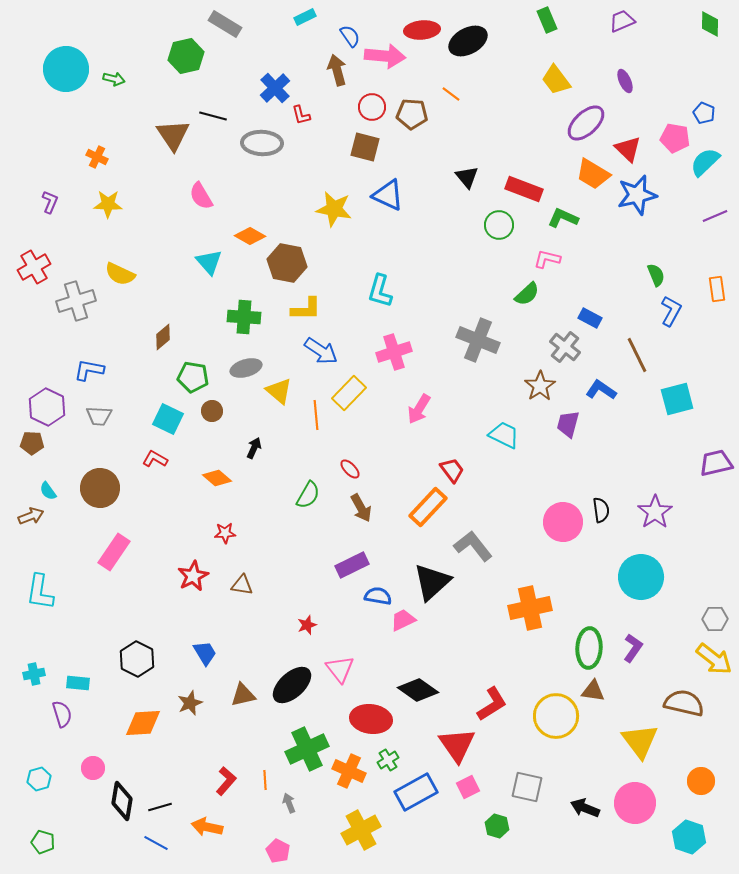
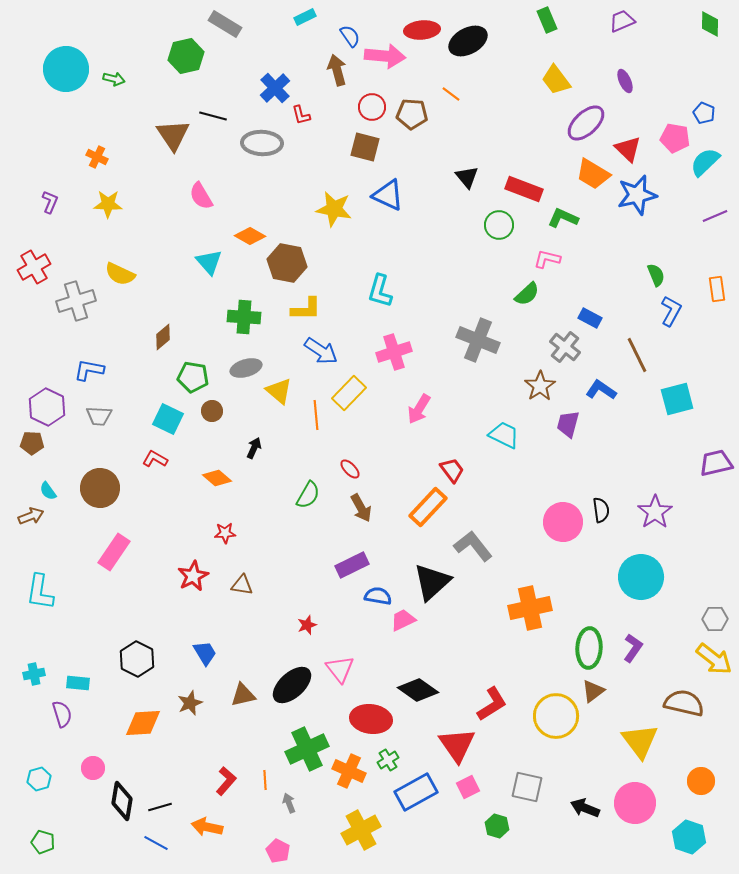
brown triangle at (593, 691): rotated 45 degrees counterclockwise
